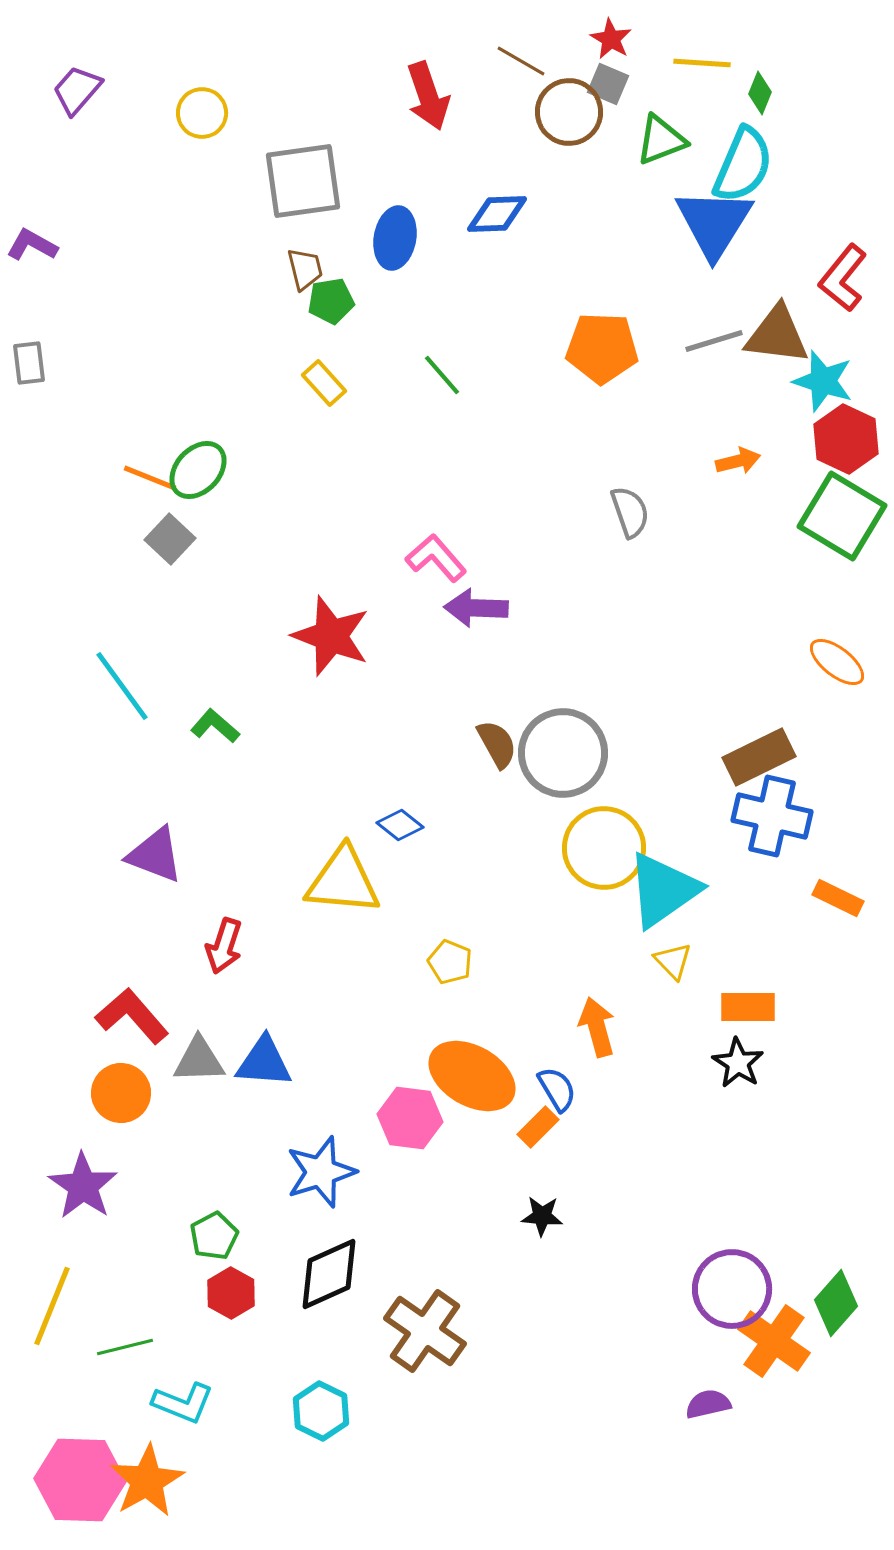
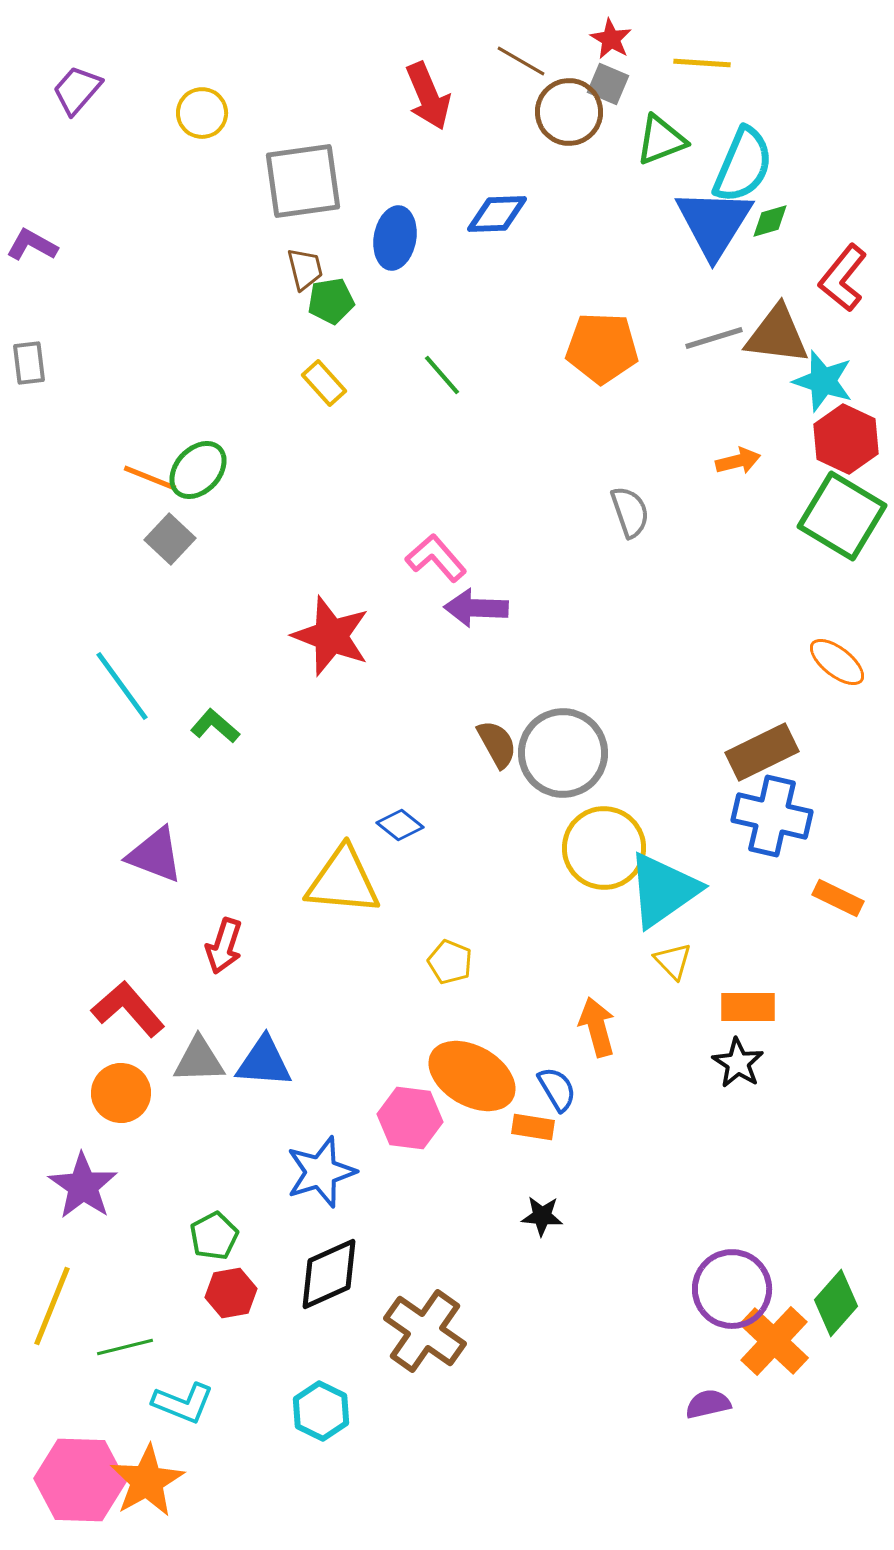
green diamond at (760, 93): moved 10 px right, 128 px down; rotated 51 degrees clockwise
red arrow at (428, 96): rotated 4 degrees counterclockwise
gray line at (714, 341): moved 3 px up
brown rectangle at (759, 757): moved 3 px right, 5 px up
red L-shape at (132, 1016): moved 4 px left, 7 px up
orange rectangle at (538, 1127): moved 5 px left; rotated 54 degrees clockwise
red hexagon at (231, 1293): rotated 21 degrees clockwise
orange cross at (774, 1341): rotated 8 degrees clockwise
